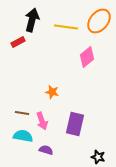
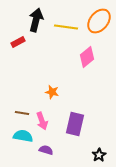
black arrow: moved 4 px right
black star: moved 1 px right, 2 px up; rotated 24 degrees clockwise
